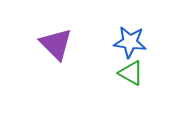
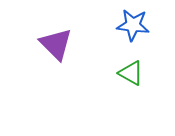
blue star: moved 3 px right, 17 px up
